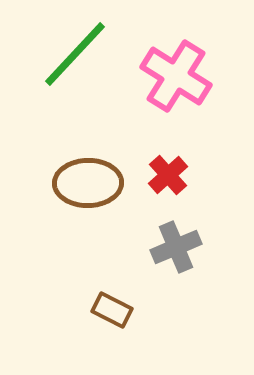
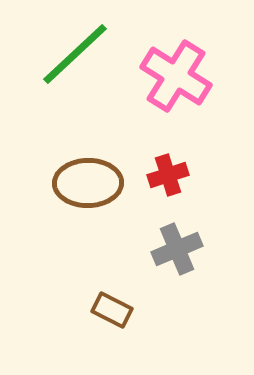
green line: rotated 4 degrees clockwise
red cross: rotated 24 degrees clockwise
gray cross: moved 1 px right, 2 px down
